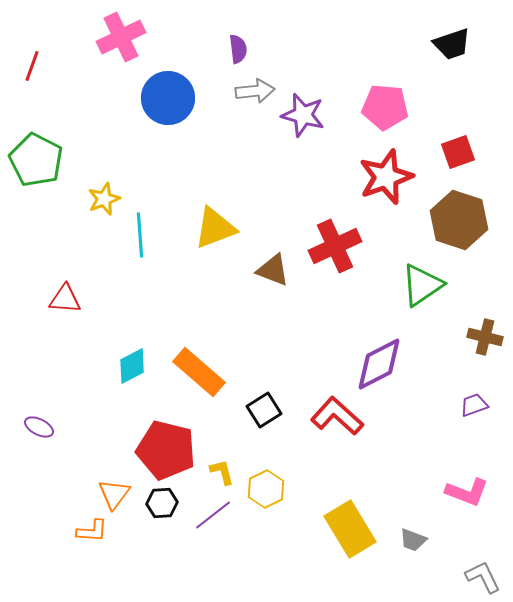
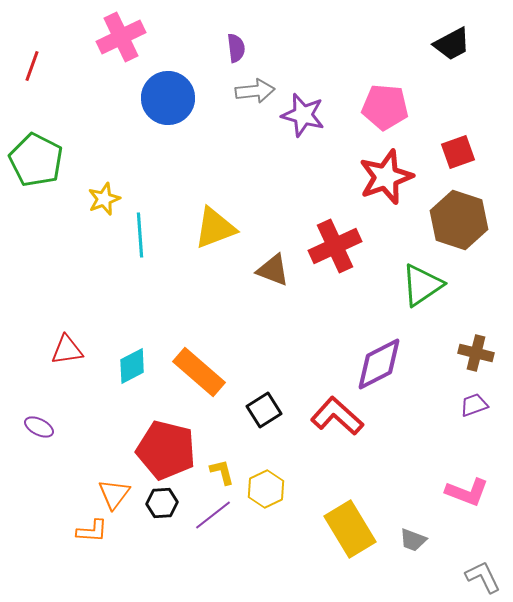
black trapezoid: rotated 9 degrees counterclockwise
purple semicircle: moved 2 px left, 1 px up
red triangle: moved 2 px right, 51 px down; rotated 12 degrees counterclockwise
brown cross: moved 9 px left, 16 px down
